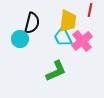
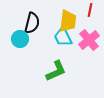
pink cross: moved 7 px right, 1 px up
